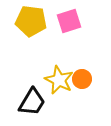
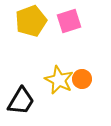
yellow pentagon: rotated 28 degrees counterclockwise
black trapezoid: moved 11 px left, 1 px up
